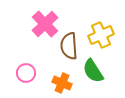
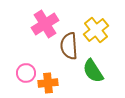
pink cross: rotated 12 degrees clockwise
yellow cross: moved 5 px left, 5 px up; rotated 15 degrees counterclockwise
orange cross: moved 14 px left; rotated 30 degrees counterclockwise
